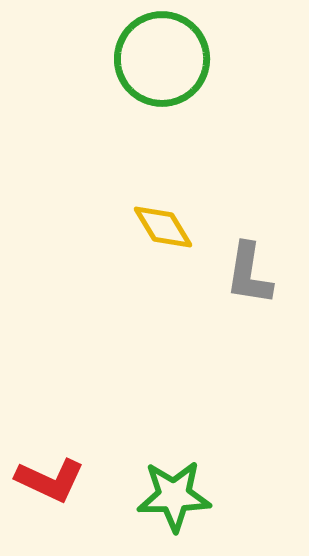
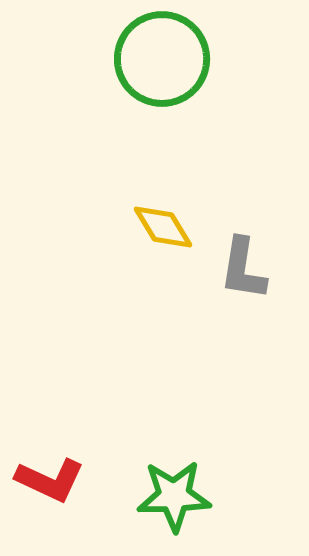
gray L-shape: moved 6 px left, 5 px up
